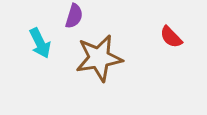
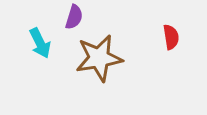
purple semicircle: moved 1 px down
red semicircle: rotated 145 degrees counterclockwise
